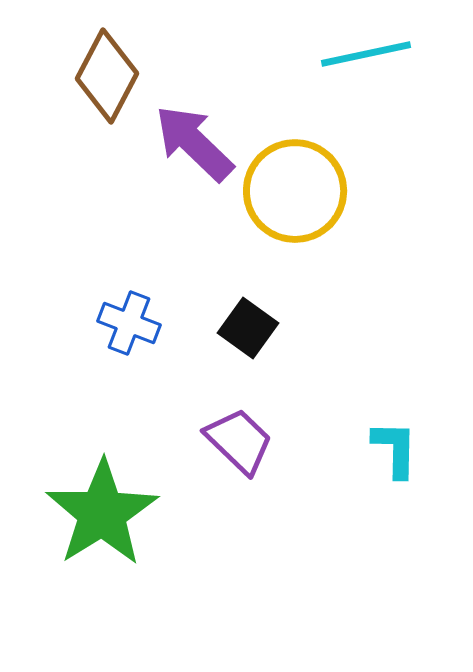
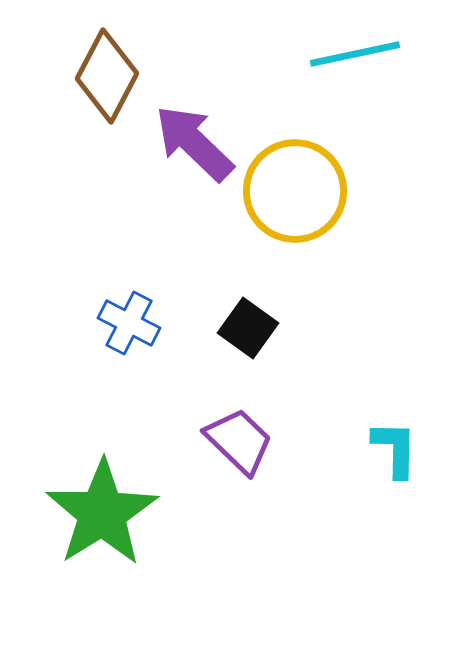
cyan line: moved 11 px left
blue cross: rotated 6 degrees clockwise
